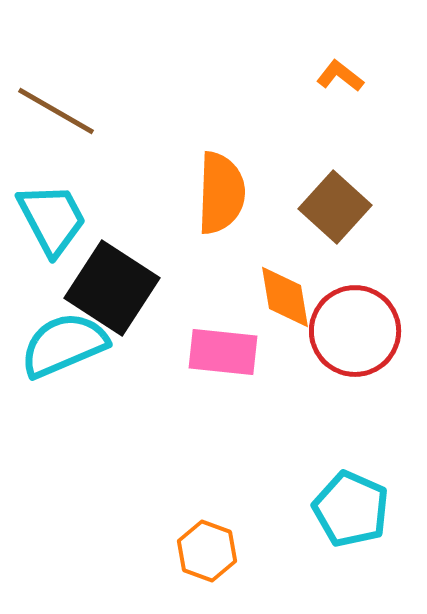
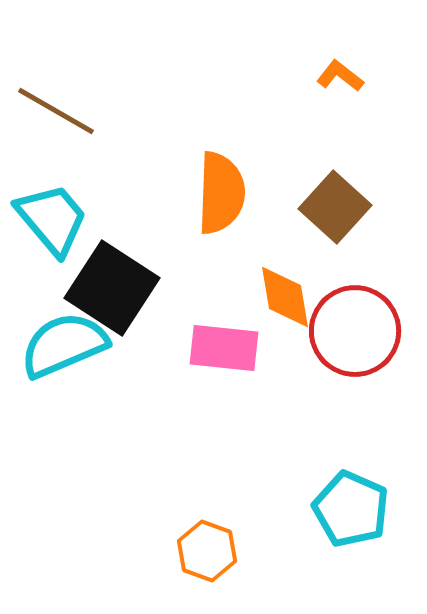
cyan trapezoid: rotated 12 degrees counterclockwise
pink rectangle: moved 1 px right, 4 px up
